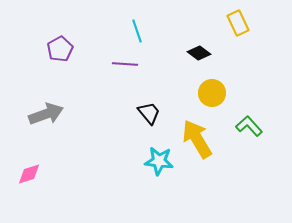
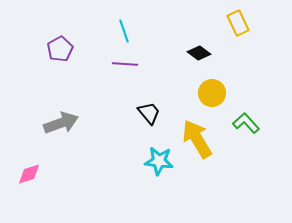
cyan line: moved 13 px left
gray arrow: moved 15 px right, 9 px down
green L-shape: moved 3 px left, 3 px up
